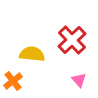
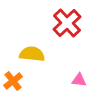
red cross: moved 5 px left, 17 px up
pink triangle: rotated 42 degrees counterclockwise
